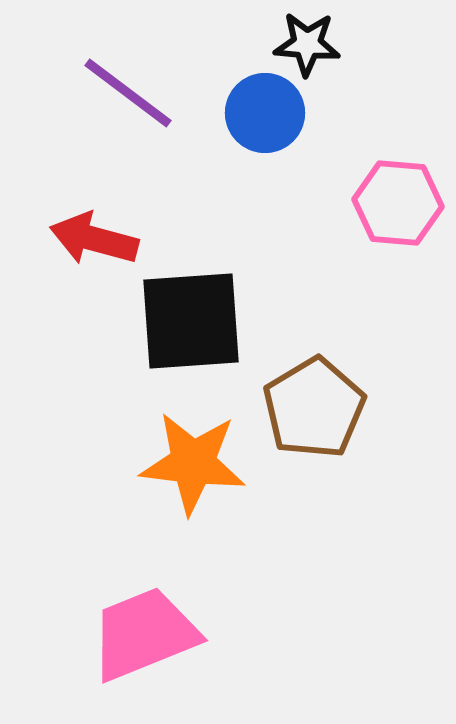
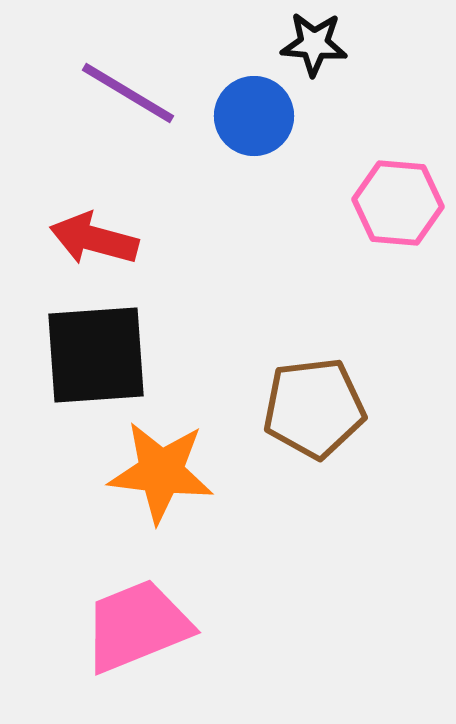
black star: moved 7 px right
purple line: rotated 6 degrees counterclockwise
blue circle: moved 11 px left, 3 px down
black square: moved 95 px left, 34 px down
brown pentagon: rotated 24 degrees clockwise
orange star: moved 32 px left, 9 px down
pink trapezoid: moved 7 px left, 8 px up
